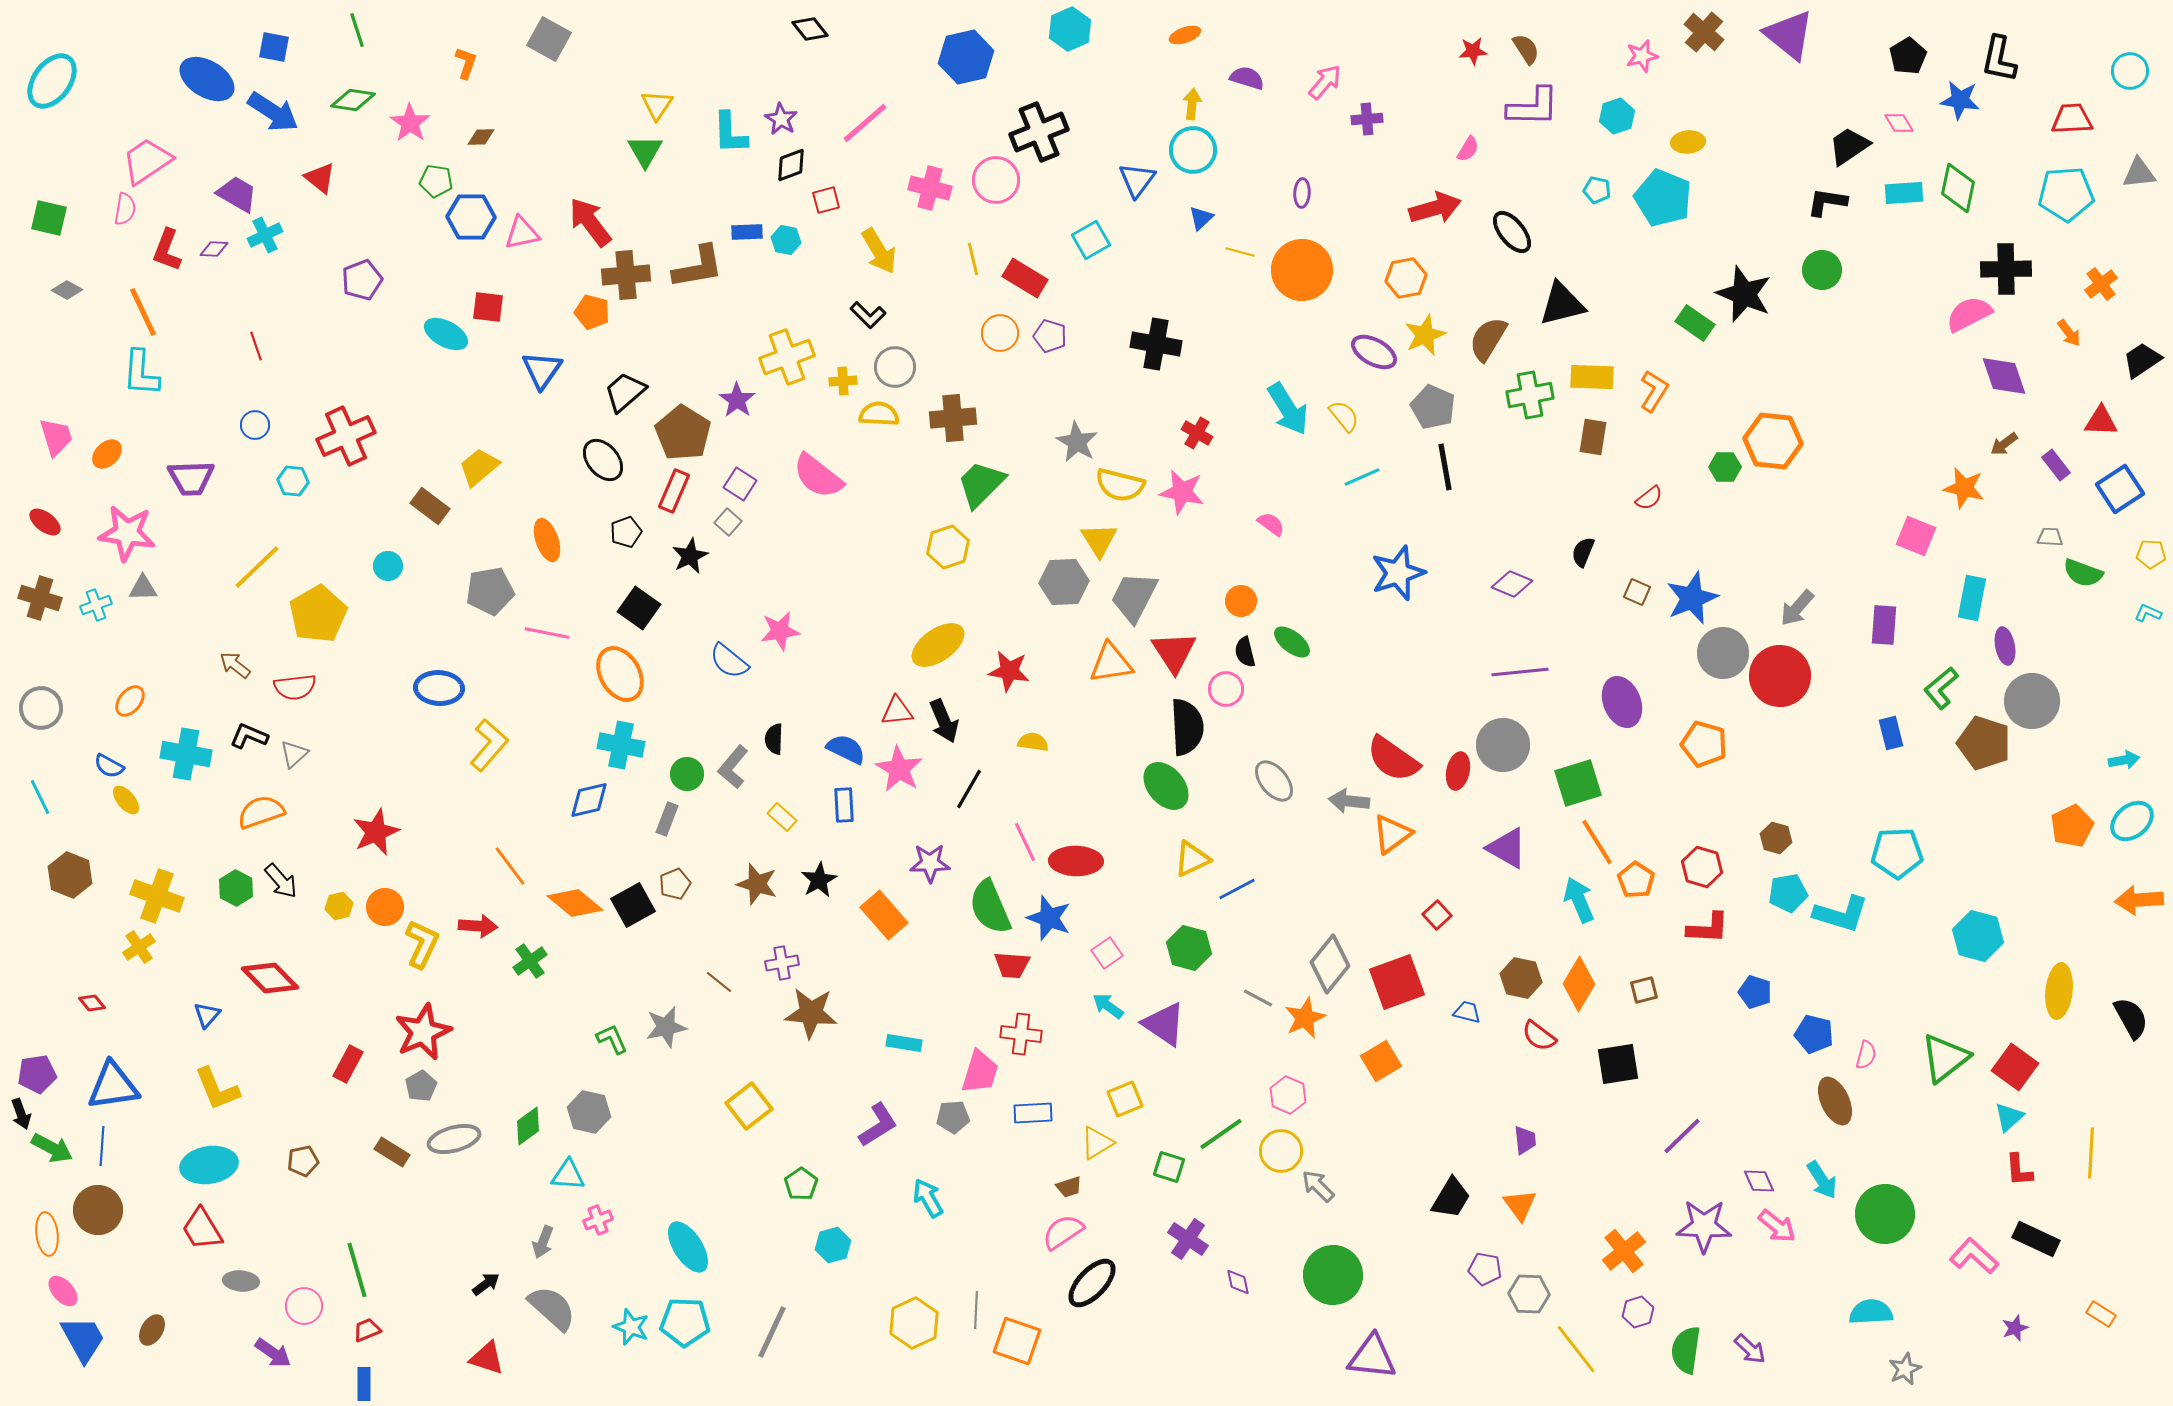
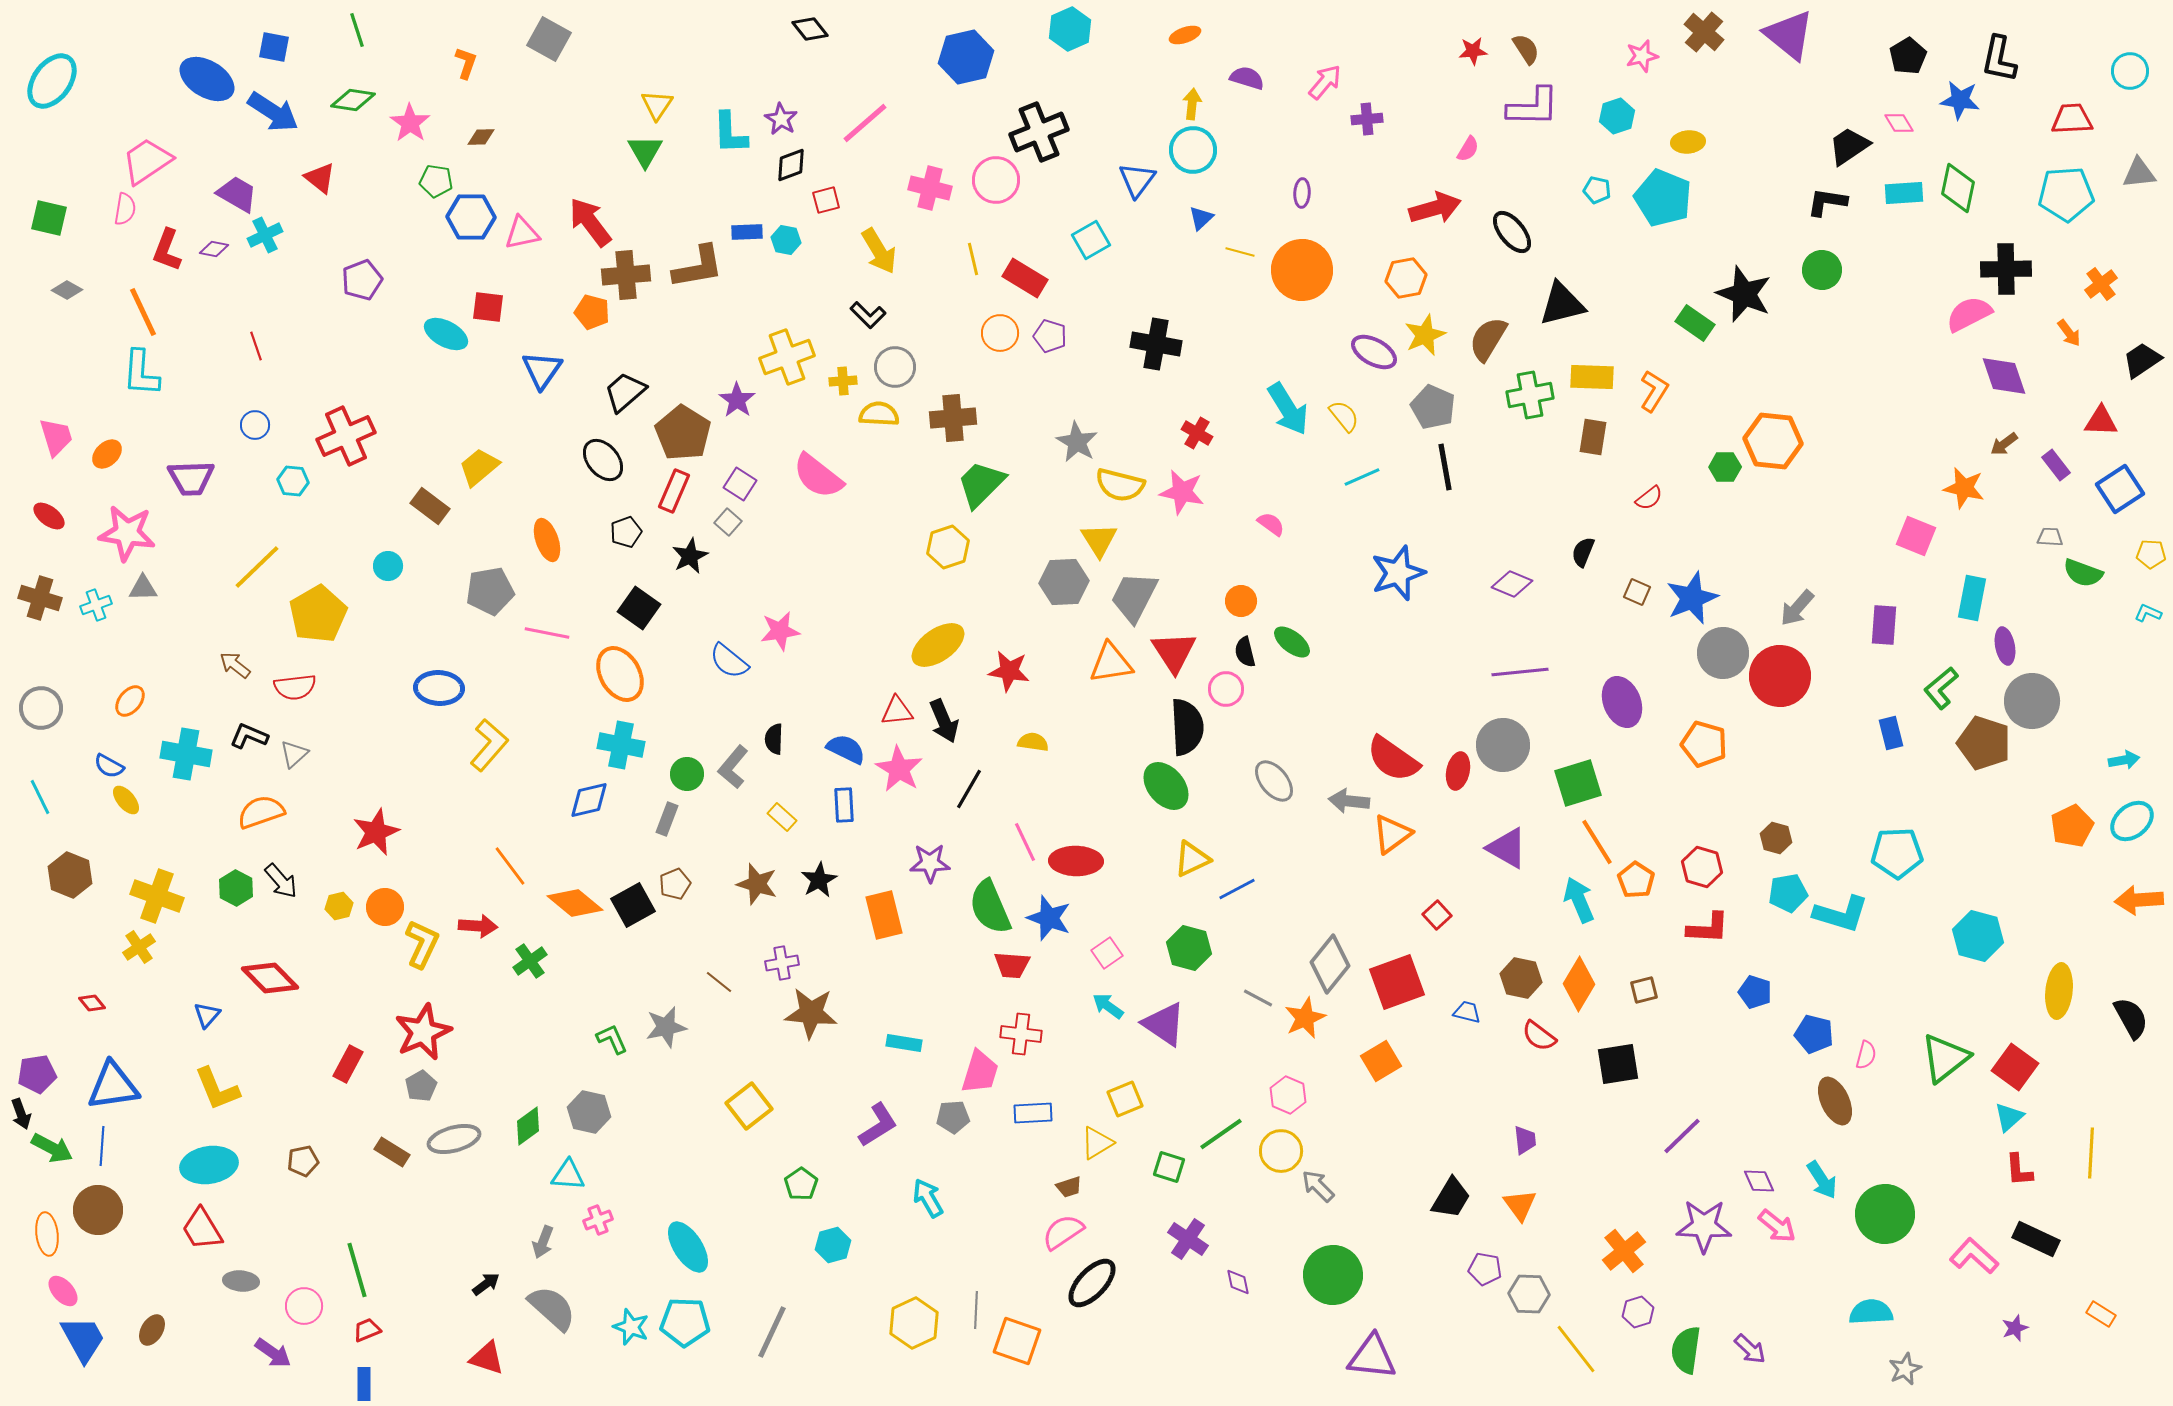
purple diamond at (214, 249): rotated 8 degrees clockwise
red ellipse at (45, 522): moved 4 px right, 6 px up
orange rectangle at (884, 915): rotated 27 degrees clockwise
